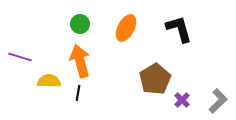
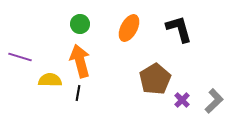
orange ellipse: moved 3 px right
yellow semicircle: moved 1 px right, 1 px up
gray L-shape: moved 4 px left
